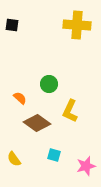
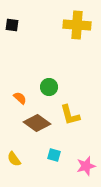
green circle: moved 3 px down
yellow L-shape: moved 4 px down; rotated 40 degrees counterclockwise
